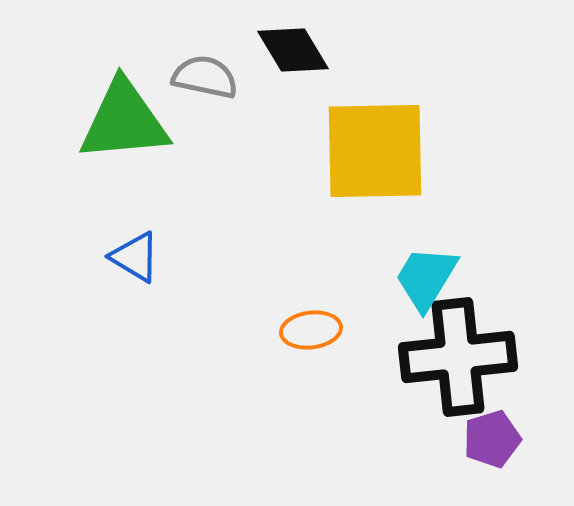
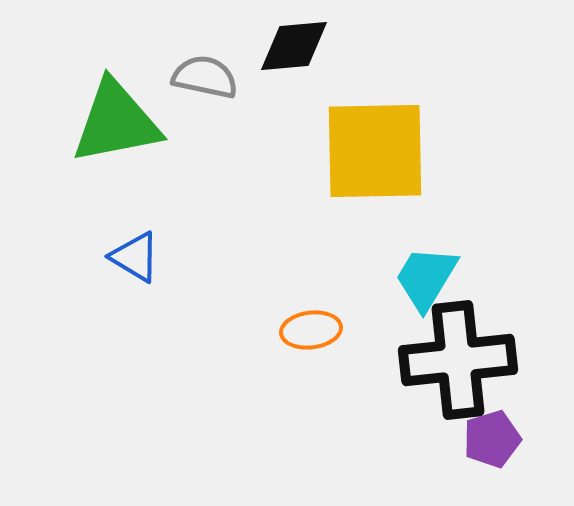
black diamond: moved 1 px right, 4 px up; rotated 64 degrees counterclockwise
green triangle: moved 8 px left, 1 px down; rotated 6 degrees counterclockwise
black cross: moved 3 px down
